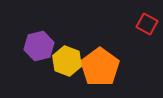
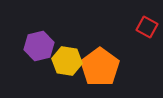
red square: moved 3 px down
yellow hexagon: rotated 12 degrees counterclockwise
